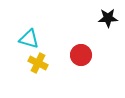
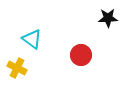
cyan triangle: moved 3 px right; rotated 20 degrees clockwise
yellow cross: moved 21 px left, 5 px down
